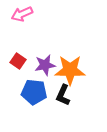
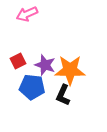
pink arrow: moved 5 px right
red square: rotated 28 degrees clockwise
purple star: rotated 30 degrees clockwise
blue pentagon: moved 2 px left, 5 px up
